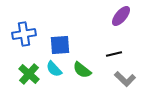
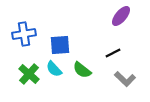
black line: moved 1 px left, 1 px up; rotated 14 degrees counterclockwise
